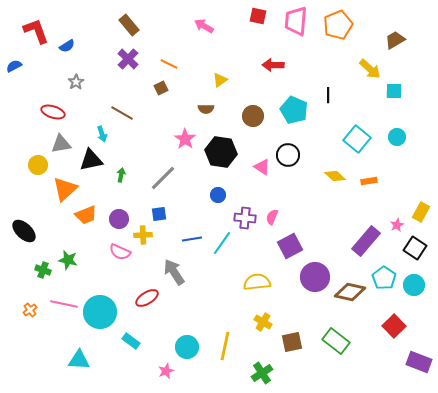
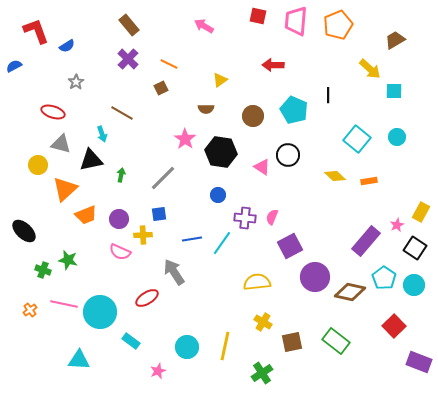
gray triangle at (61, 144): rotated 25 degrees clockwise
pink star at (166, 371): moved 8 px left
